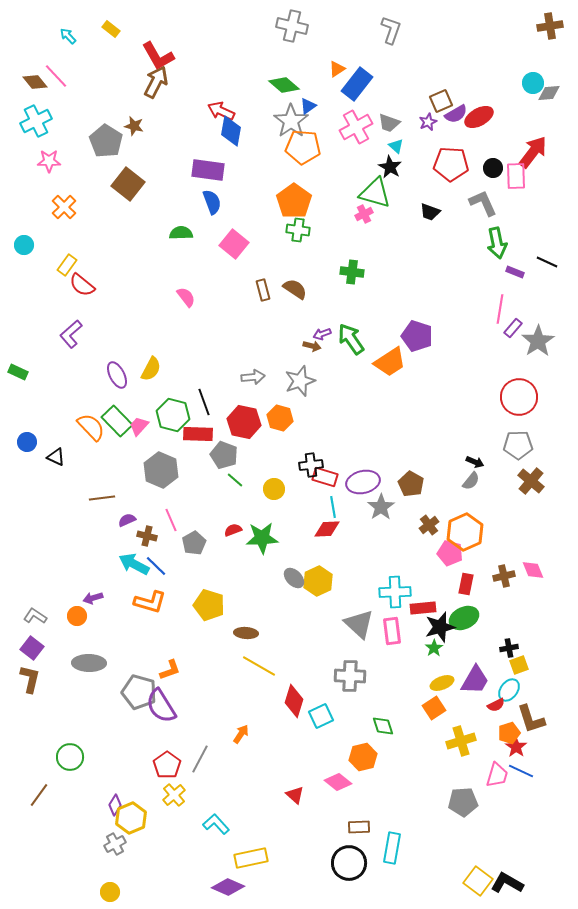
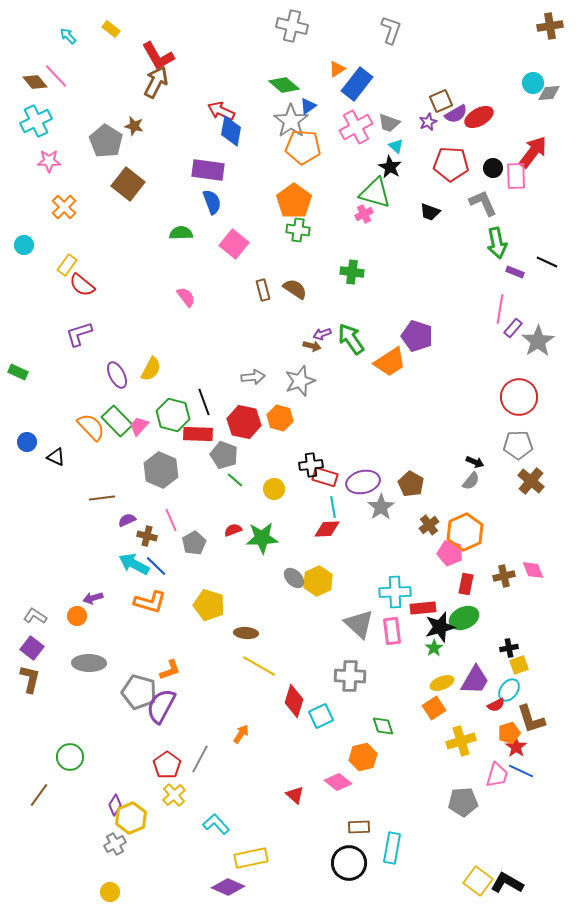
purple L-shape at (71, 334): moved 8 px right; rotated 24 degrees clockwise
purple semicircle at (161, 706): rotated 60 degrees clockwise
